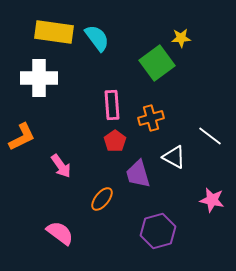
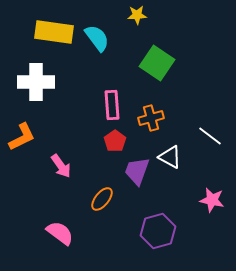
yellow star: moved 44 px left, 23 px up
green square: rotated 20 degrees counterclockwise
white cross: moved 3 px left, 4 px down
white triangle: moved 4 px left
purple trapezoid: moved 1 px left, 3 px up; rotated 36 degrees clockwise
